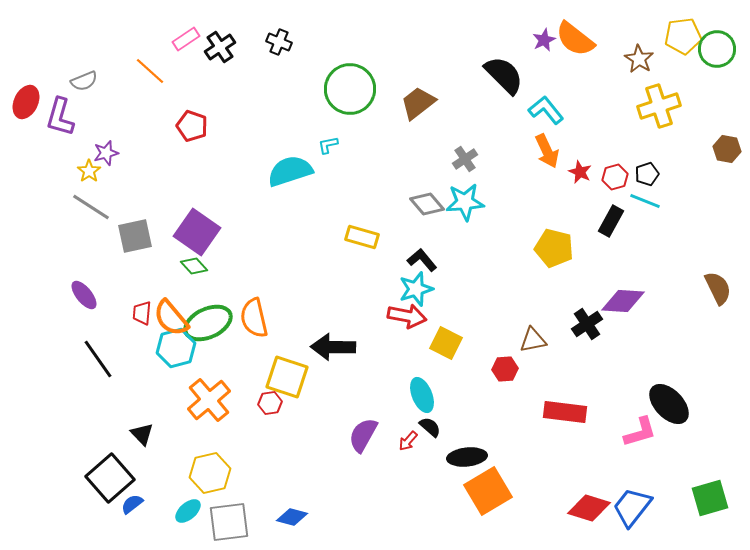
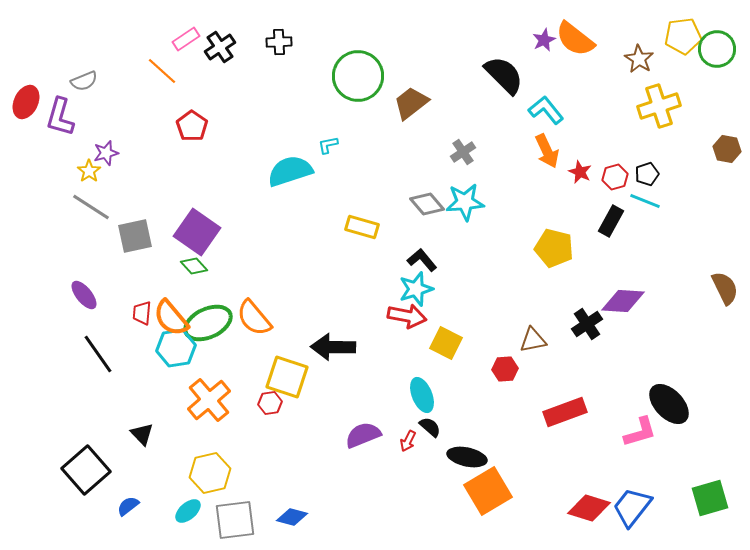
black cross at (279, 42): rotated 25 degrees counterclockwise
orange line at (150, 71): moved 12 px right
green circle at (350, 89): moved 8 px right, 13 px up
brown trapezoid at (418, 103): moved 7 px left
red pentagon at (192, 126): rotated 16 degrees clockwise
gray cross at (465, 159): moved 2 px left, 7 px up
yellow rectangle at (362, 237): moved 10 px up
brown semicircle at (718, 288): moved 7 px right
orange semicircle at (254, 318): rotated 27 degrees counterclockwise
cyan hexagon at (176, 348): rotated 6 degrees clockwise
black line at (98, 359): moved 5 px up
red rectangle at (565, 412): rotated 27 degrees counterclockwise
purple semicircle at (363, 435): rotated 39 degrees clockwise
red arrow at (408, 441): rotated 15 degrees counterclockwise
black ellipse at (467, 457): rotated 18 degrees clockwise
black square at (110, 478): moved 24 px left, 8 px up
blue semicircle at (132, 504): moved 4 px left, 2 px down
gray square at (229, 522): moved 6 px right, 2 px up
